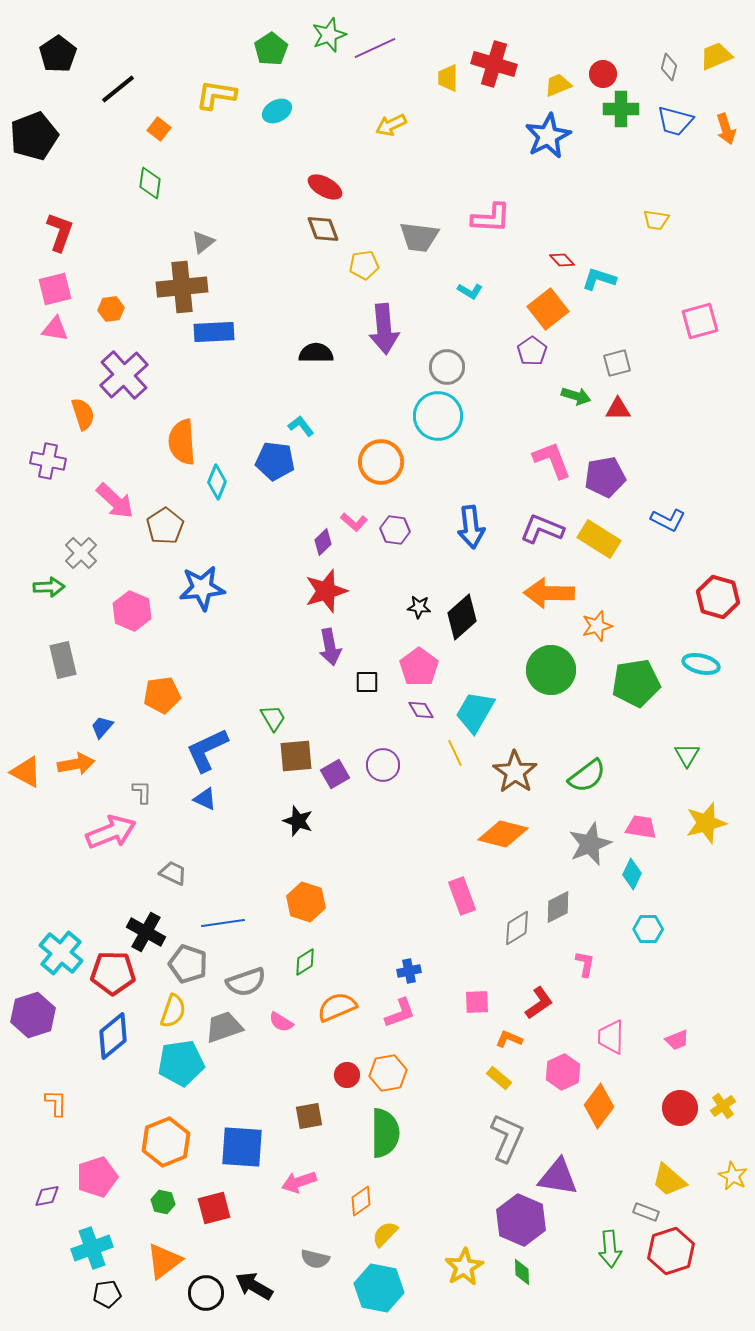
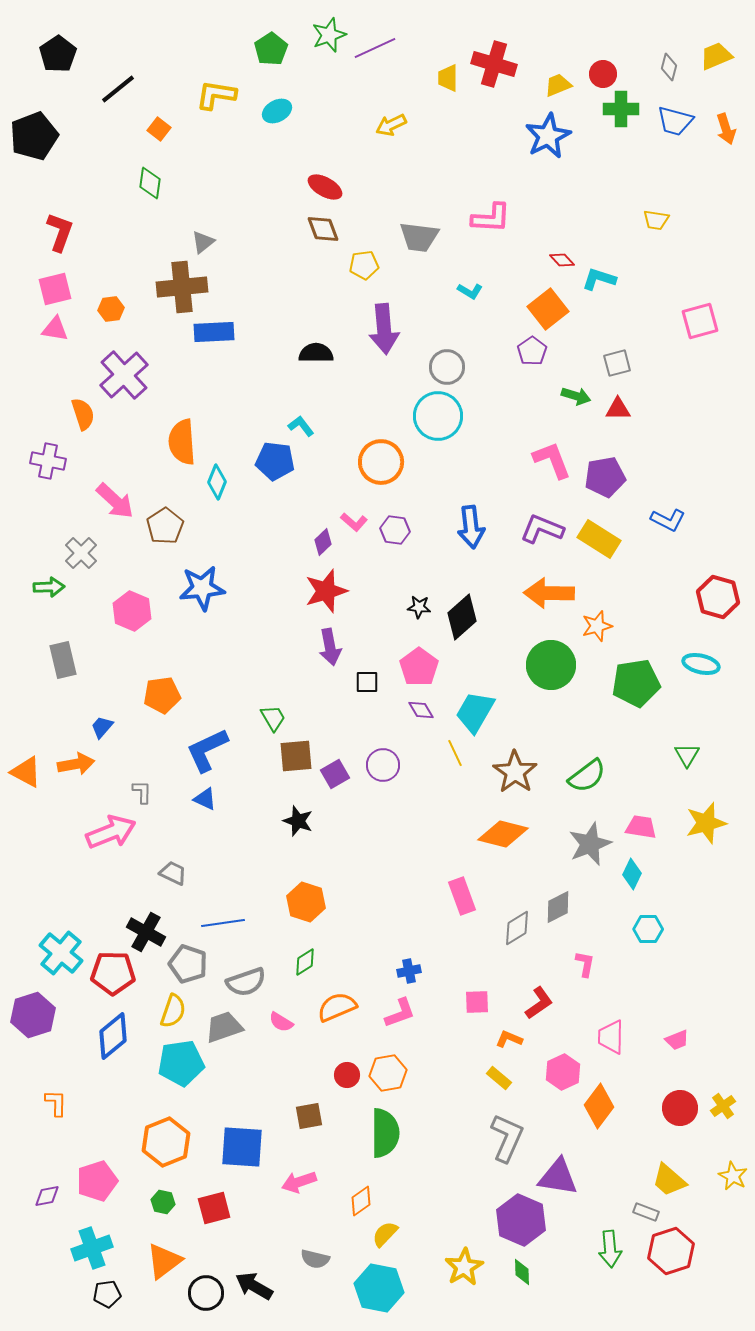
green circle at (551, 670): moved 5 px up
pink pentagon at (97, 1177): moved 4 px down
